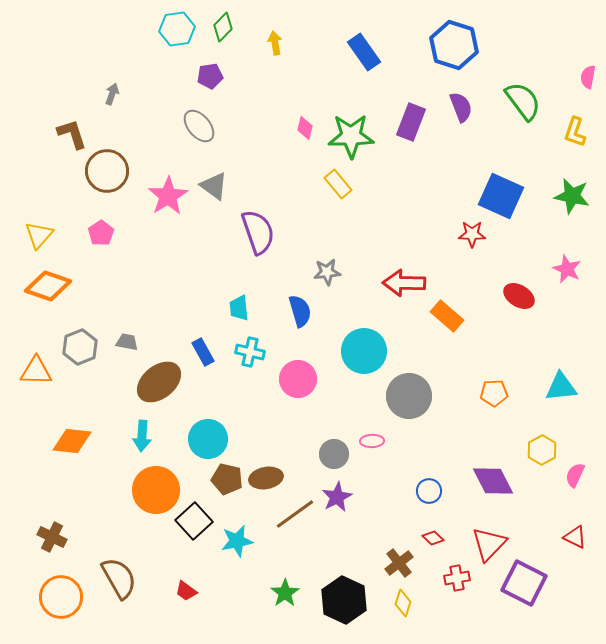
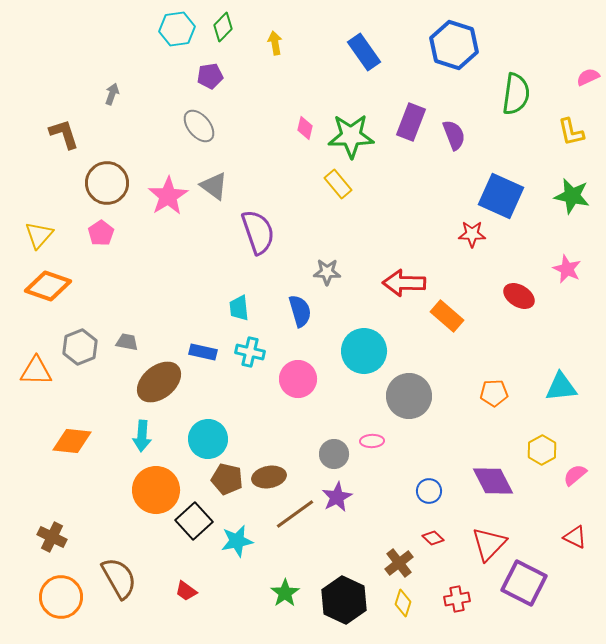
pink semicircle at (588, 77): rotated 55 degrees clockwise
green semicircle at (523, 101): moved 7 px left, 7 px up; rotated 45 degrees clockwise
purple semicircle at (461, 107): moved 7 px left, 28 px down
yellow L-shape at (575, 132): moved 4 px left; rotated 32 degrees counterclockwise
brown L-shape at (72, 134): moved 8 px left
brown circle at (107, 171): moved 12 px down
gray star at (327, 272): rotated 8 degrees clockwise
blue rectangle at (203, 352): rotated 48 degrees counterclockwise
pink semicircle at (575, 475): rotated 25 degrees clockwise
brown ellipse at (266, 478): moved 3 px right, 1 px up
red cross at (457, 578): moved 21 px down
